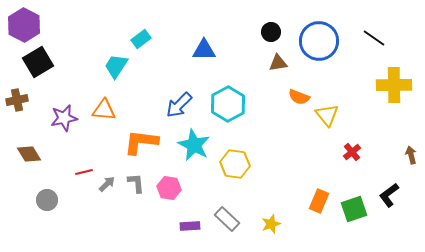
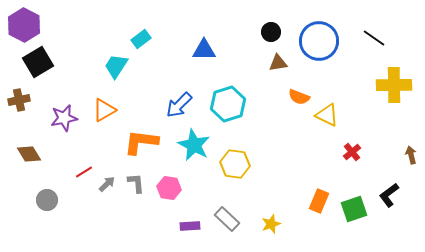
brown cross: moved 2 px right
cyan hexagon: rotated 12 degrees clockwise
orange triangle: rotated 35 degrees counterclockwise
yellow triangle: rotated 25 degrees counterclockwise
red line: rotated 18 degrees counterclockwise
